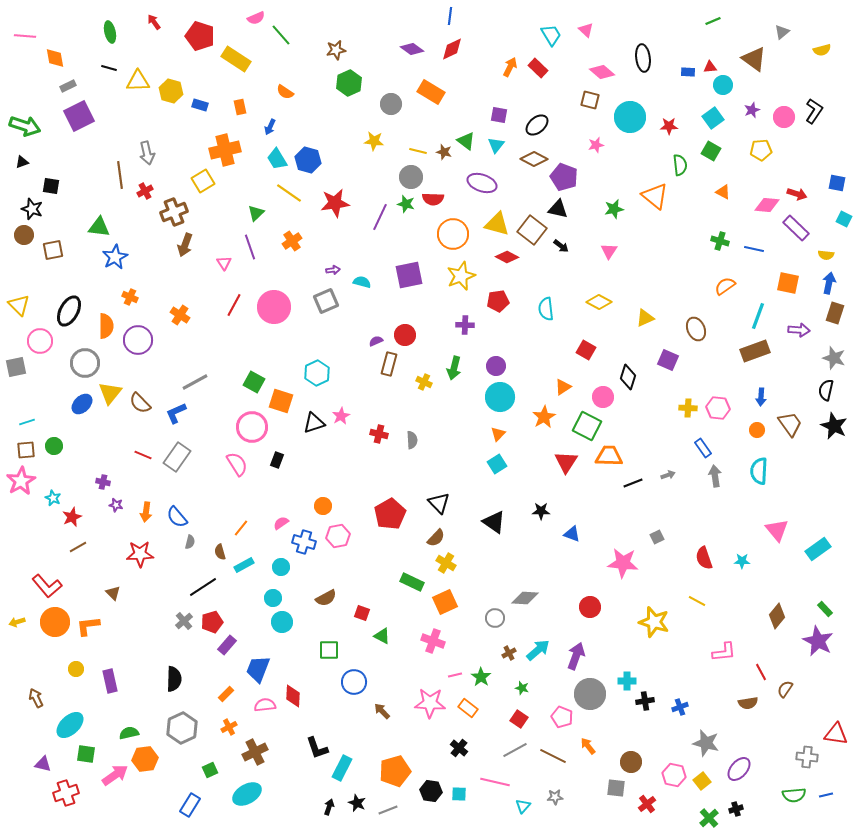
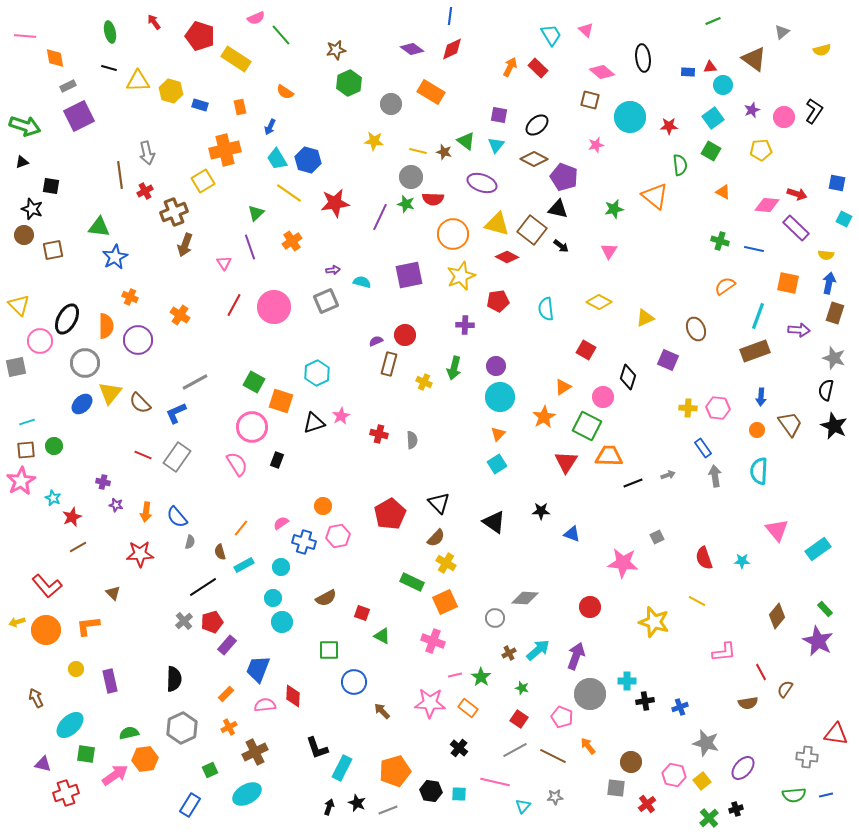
black ellipse at (69, 311): moved 2 px left, 8 px down
orange circle at (55, 622): moved 9 px left, 8 px down
purple ellipse at (739, 769): moved 4 px right, 1 px up
